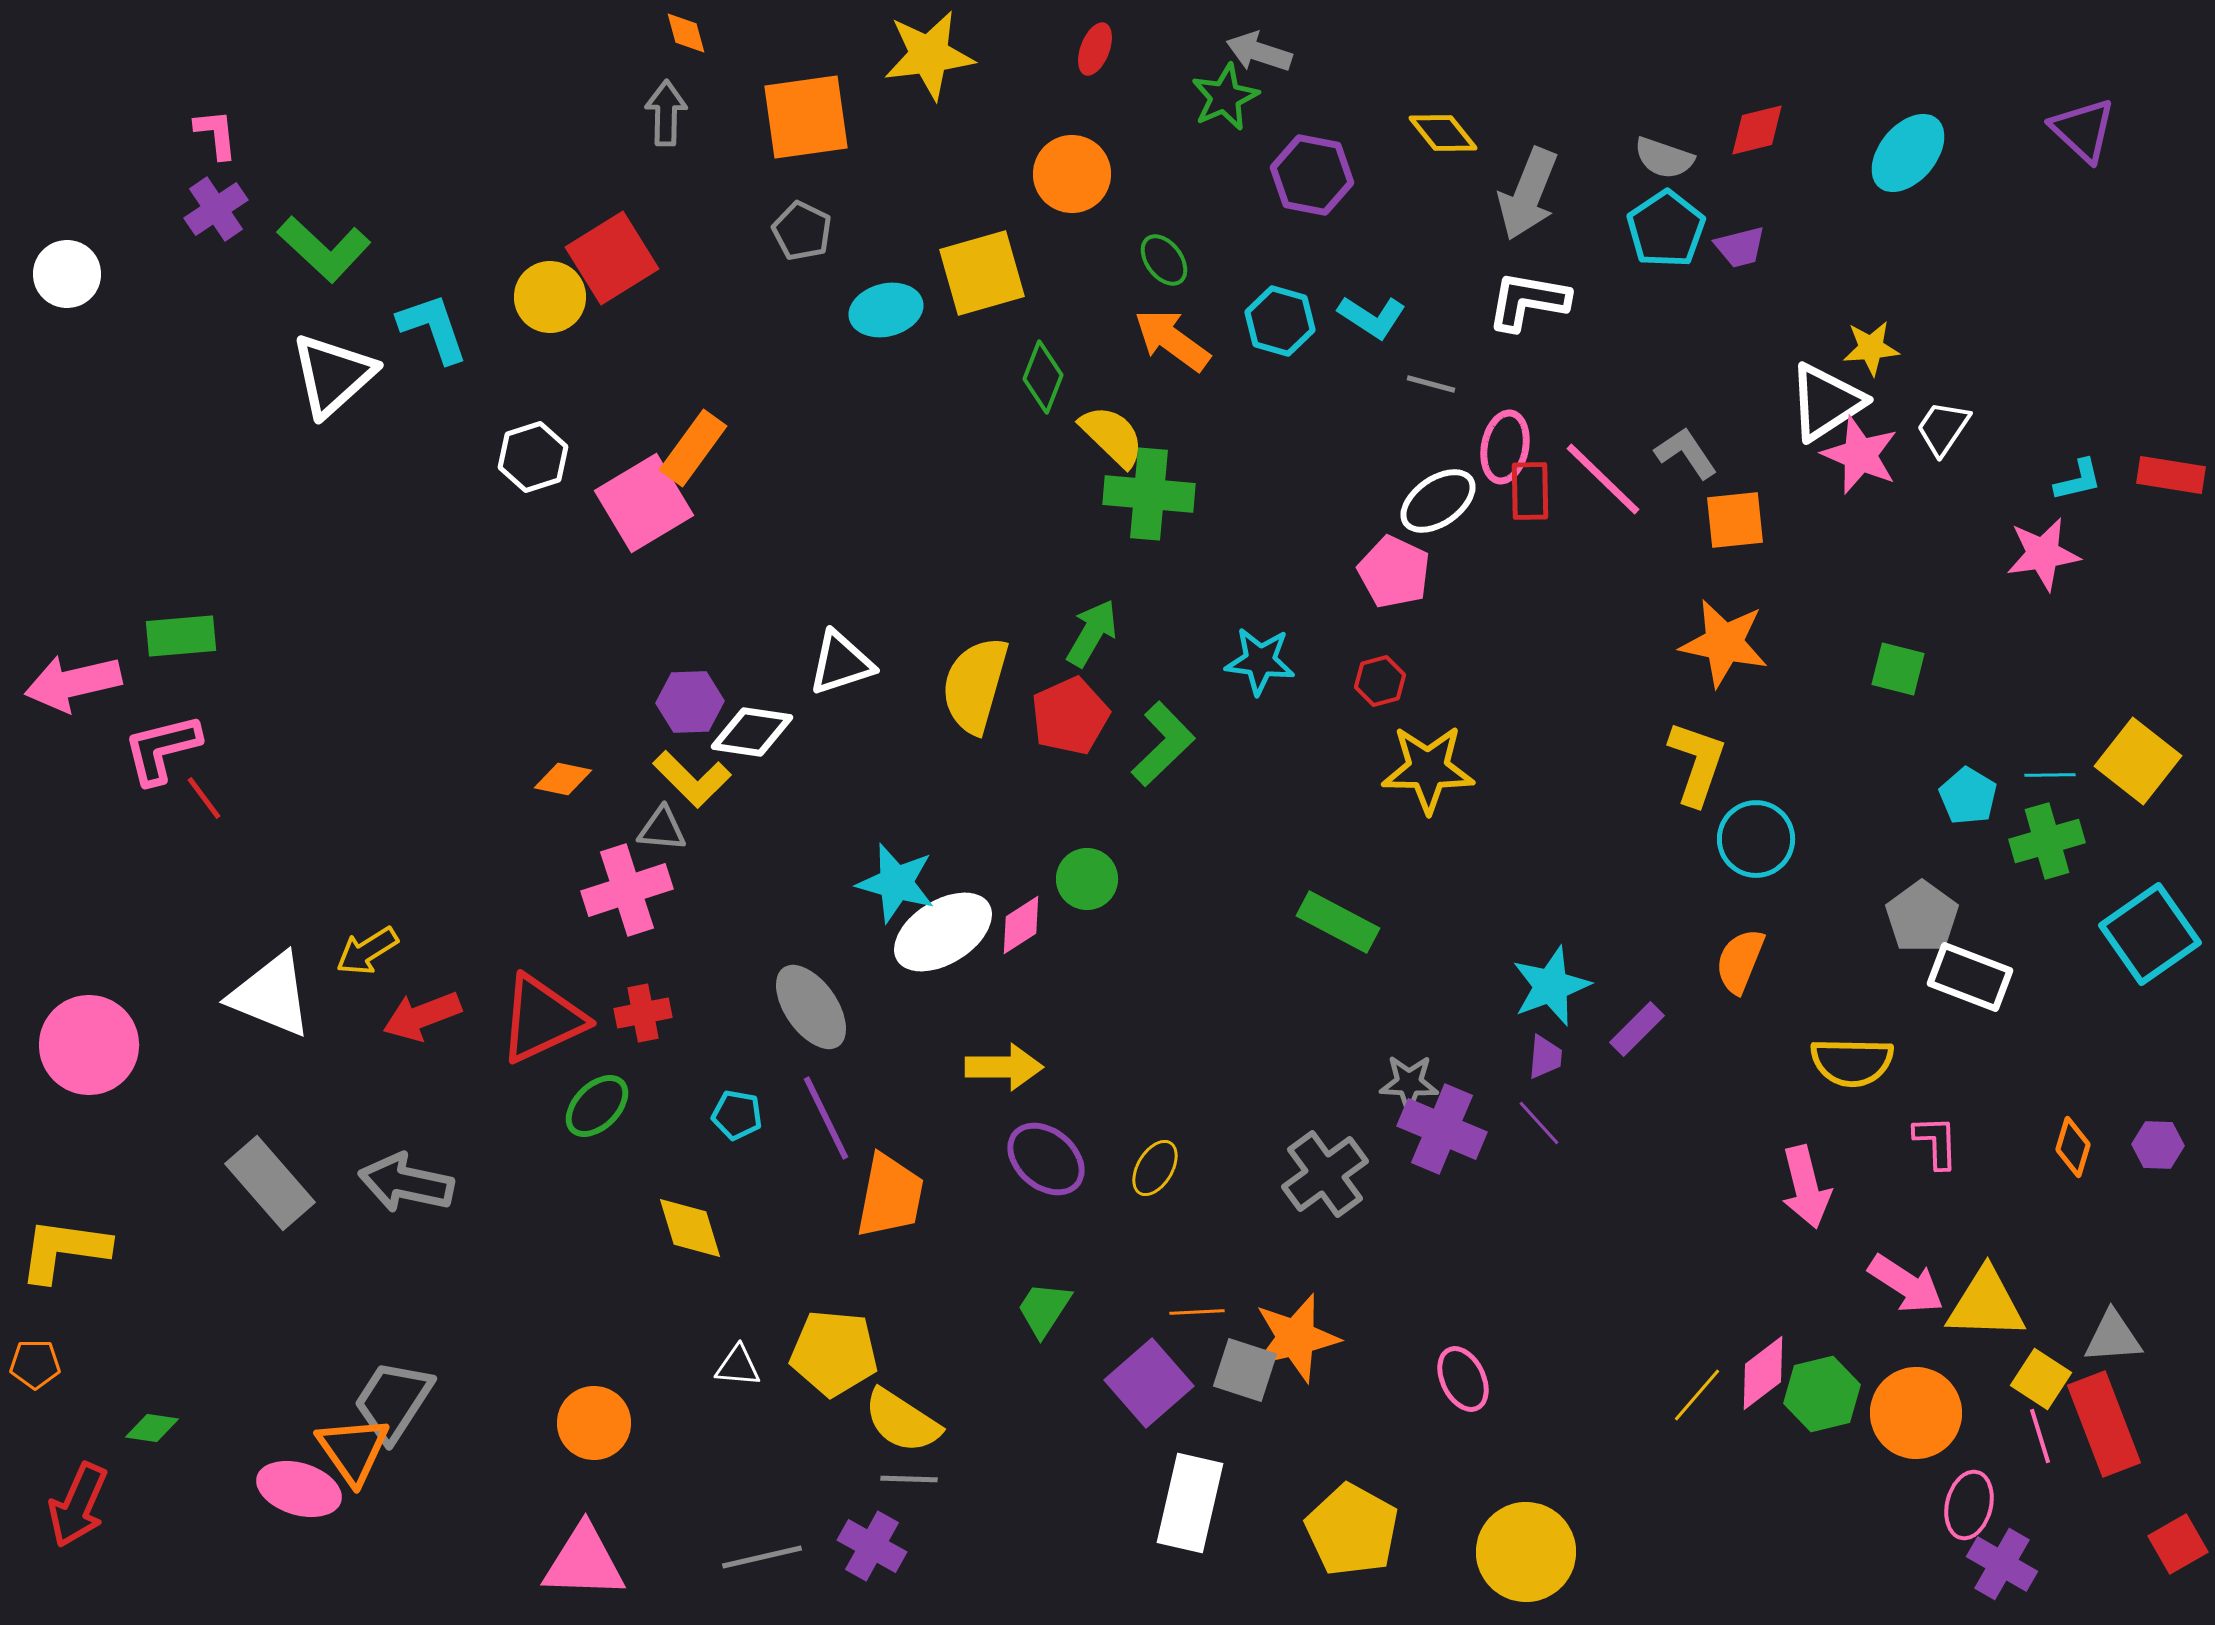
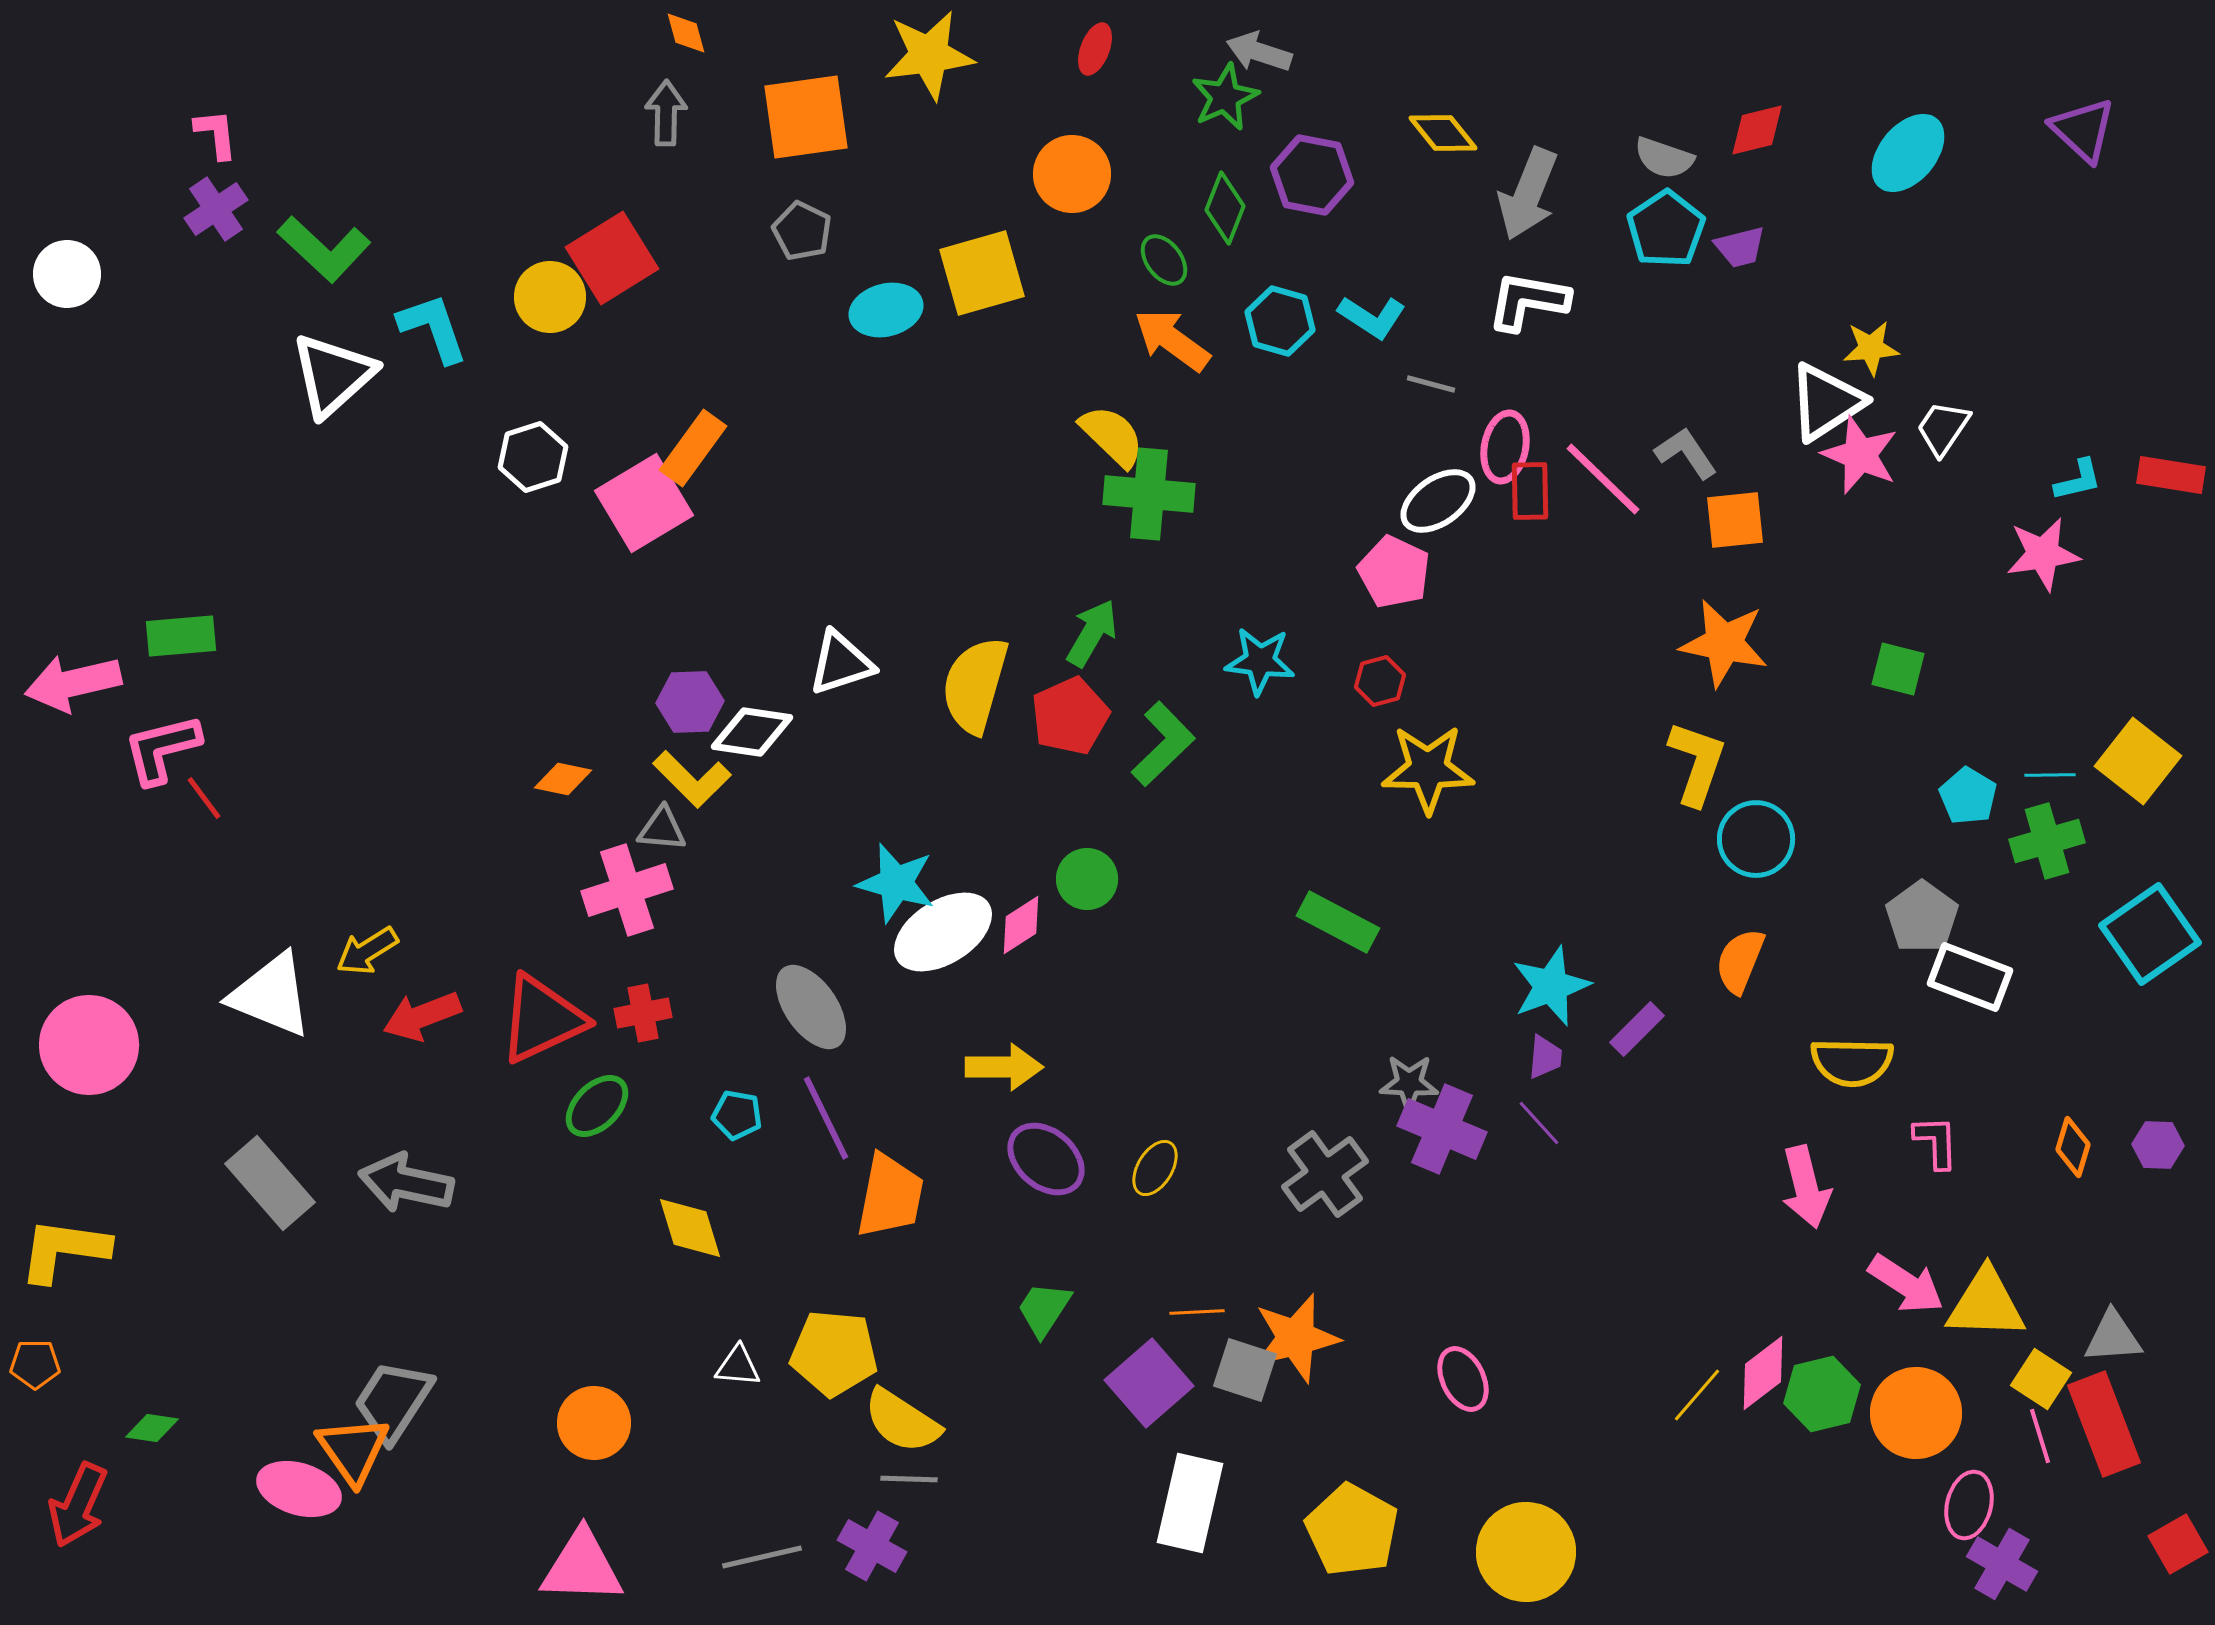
green diamond at (1043, 377): moved 182 px right, 169 px up
pink triangle at (584, 1562): moved 2 px left, 5 px down
